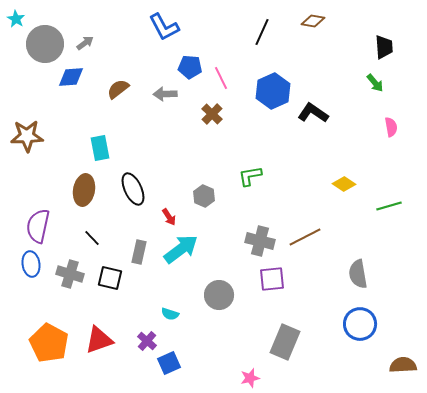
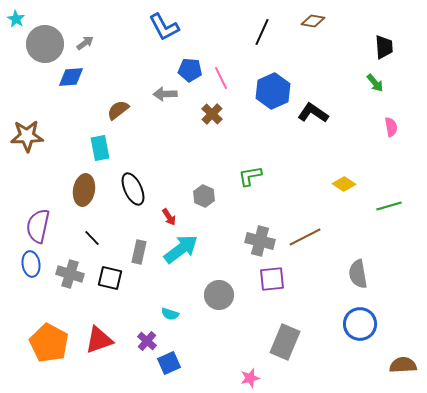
blue pentagon at (190, 67): moved 3 px down
brown semicircle at (118, 89): moved 21 px down
